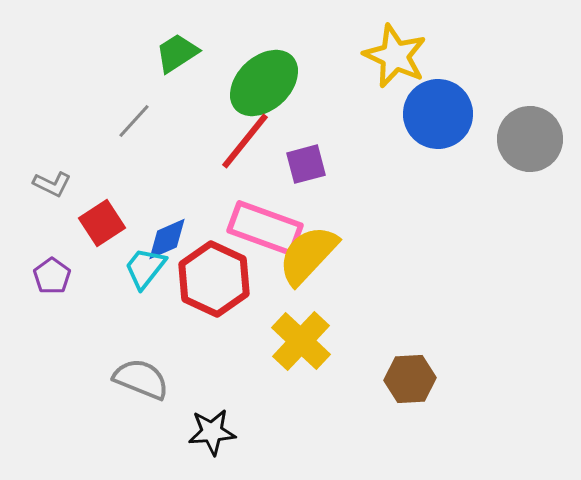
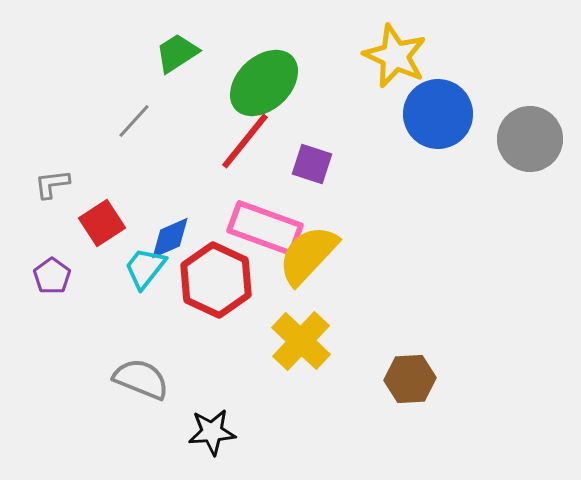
purple square: moved 6 px right; rotated 33 degrees clockwise
gray L-shape: rotated 147 degrees clockwise
blue diamond: moved 3 px right, 1 px up
red hexagon: moved 2 px right, 1 px down
